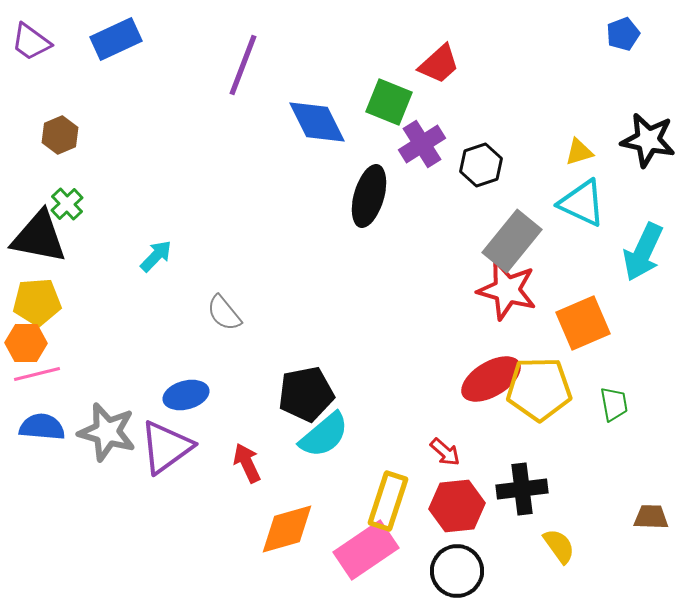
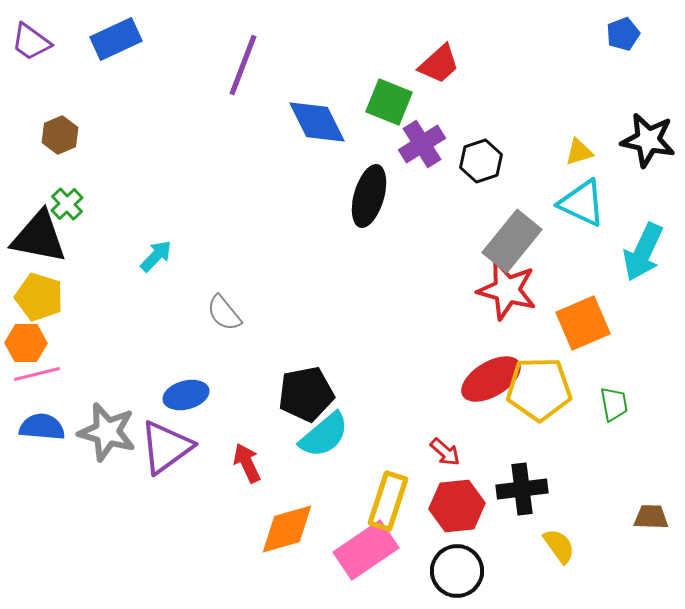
black hexagon at (481, 165): moved 4 px up
yellow pentagon at (37, 302): moved 2 px right, 5 px up; rotated 21 degrees clockwise
